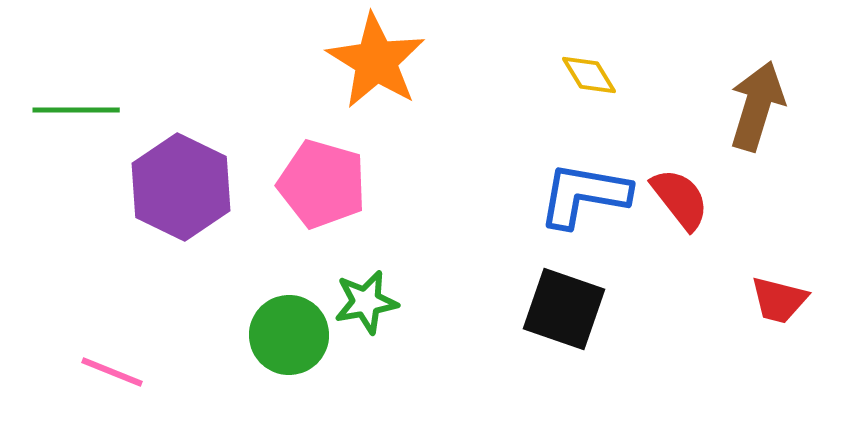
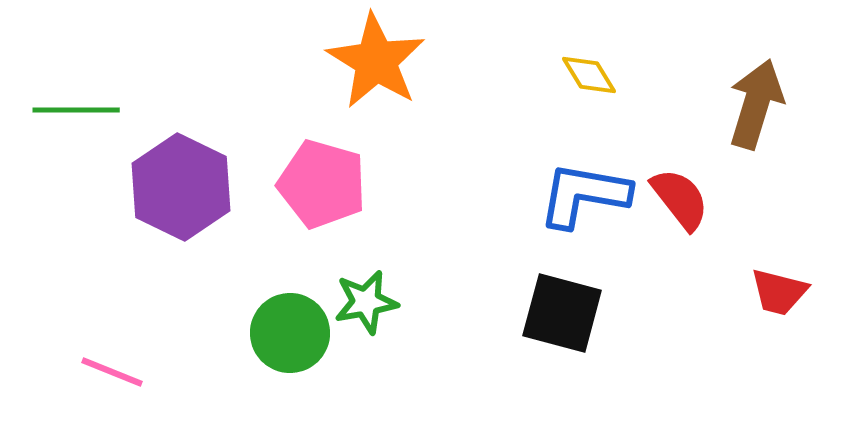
brown arrow: moved 1 px left, 2 px up
red trapezoid: moved 8 px up
black square: moved 2 px left, 4 px down; rotated 4 degrees counterclockwise
green circle: moved 1 px right, 2 px up
